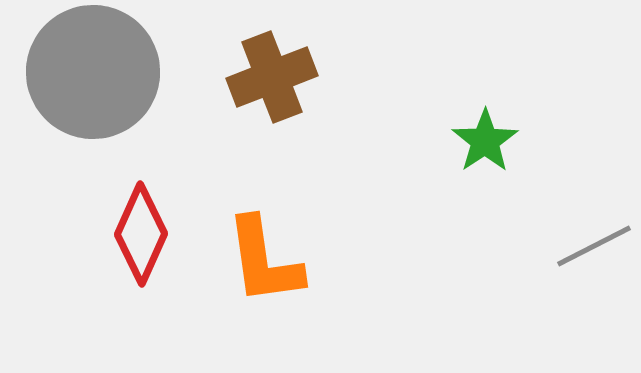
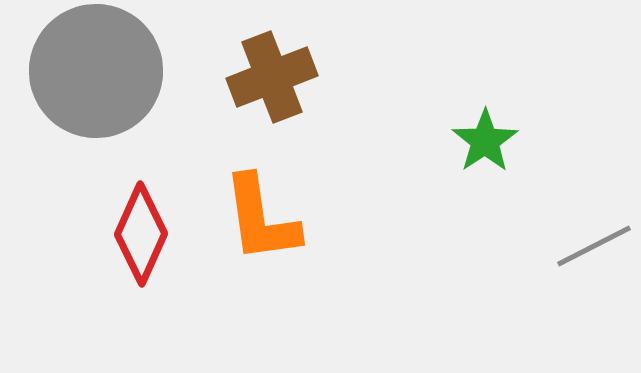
gray circle: moved 3 px right, 1 px up
orange L-shape: moved 3 px left, 42 px up
